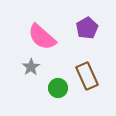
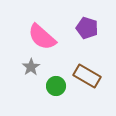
purple pentagon: rotated 25 degrees counterclockwise
brown rectangle: rotated 36 degrees counterclockwise
green circle: moved 2 px left, 2 px up
